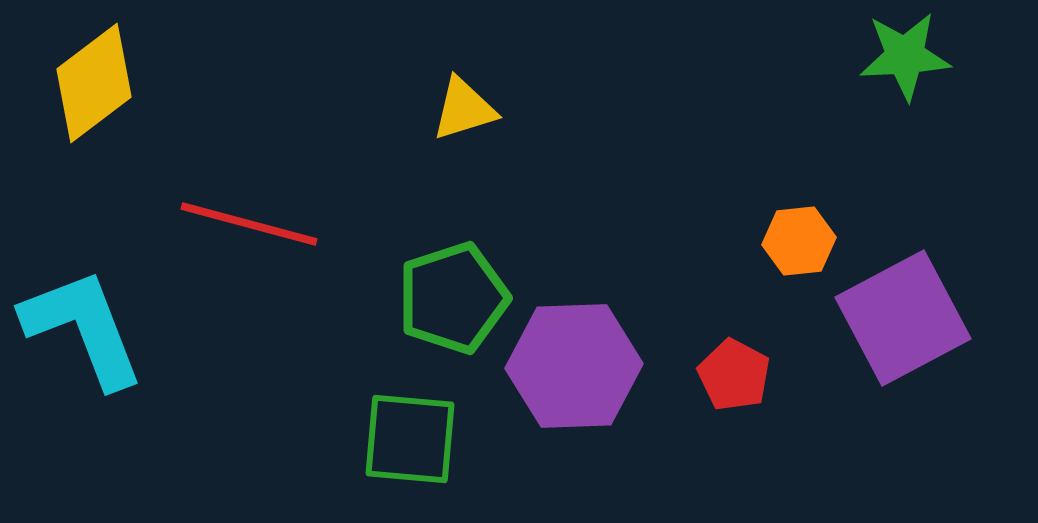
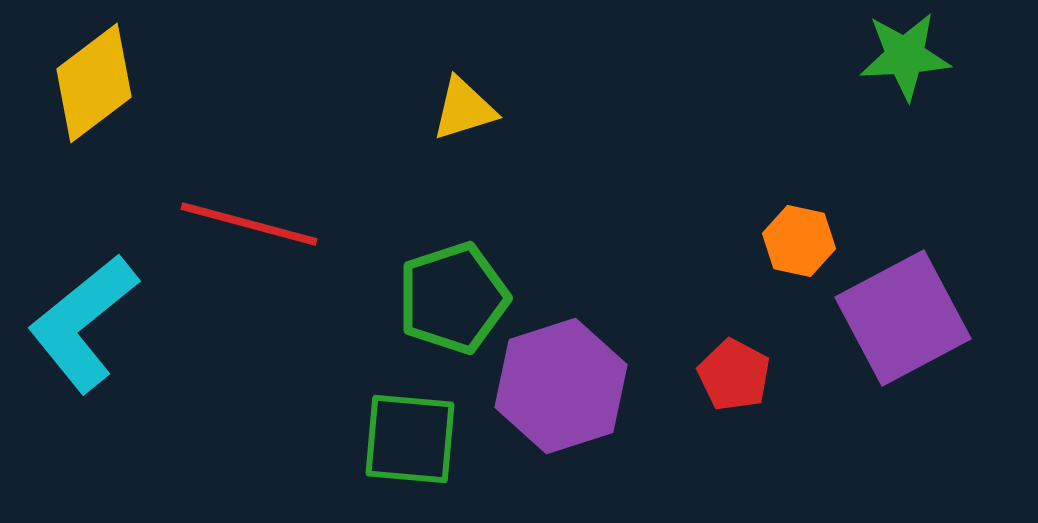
orange hexagon: rotated 18 degrees clockwise
cyan L-shape: moved 5 px up; rotated 108 degrees counterclockwise
purple hexagon: moved 13 px left, 20 px down; rotated 16 degrees counterclockwise
